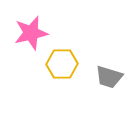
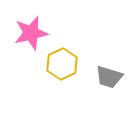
yellow hexagon: rotated 24 degrees counterclockwise
